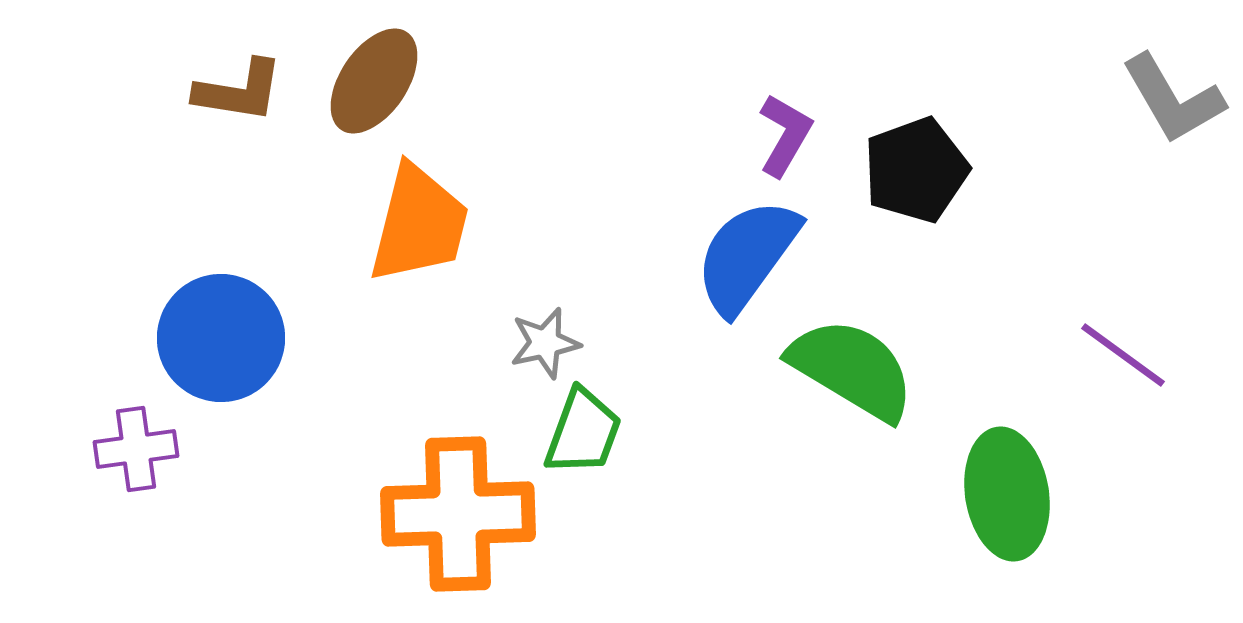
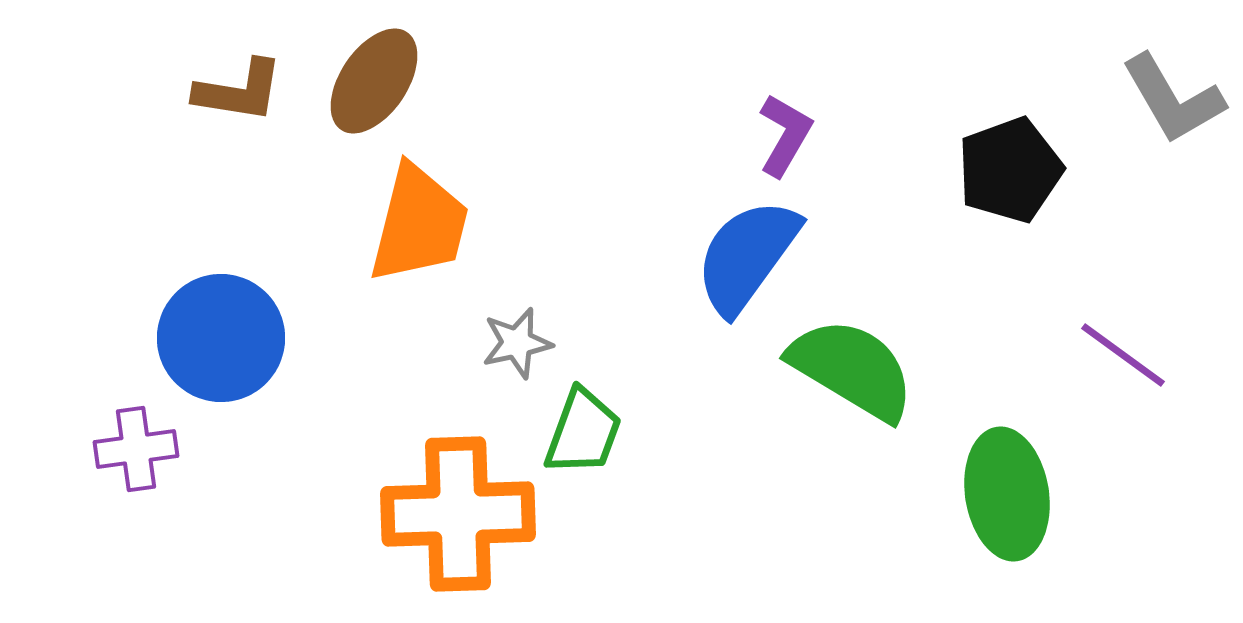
black pentagon: moved 94 px right
gray star: moved 28 px left
